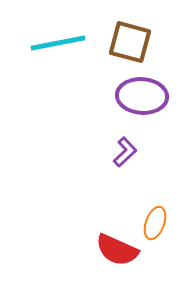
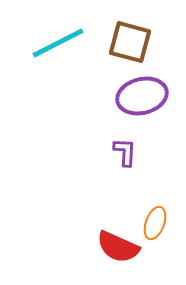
cyan line: rotated 16 degrees counterclockwise
purple ellipse: rotated 18 degrees counterclockwise
purple L-shape: rotated 44 degrees counterclockwise
red semicircle: moved 1 px right, 3 px up
